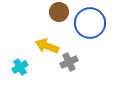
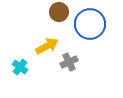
blue circle: moved 1 px down
yellow arrow: rotated 130 degrees clockwise
cyan cross: rotated 21 degrees counterclockwise
